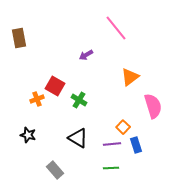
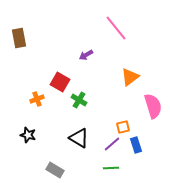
red square: moved 5 px right, 4 px up
orange square: rotated 32 degrees clockwise
black triangle: moved 1 px right
purple line: rotated 36 degrees counterclockwise
gray rectangle: rotated 18 degrees counterclockwise
